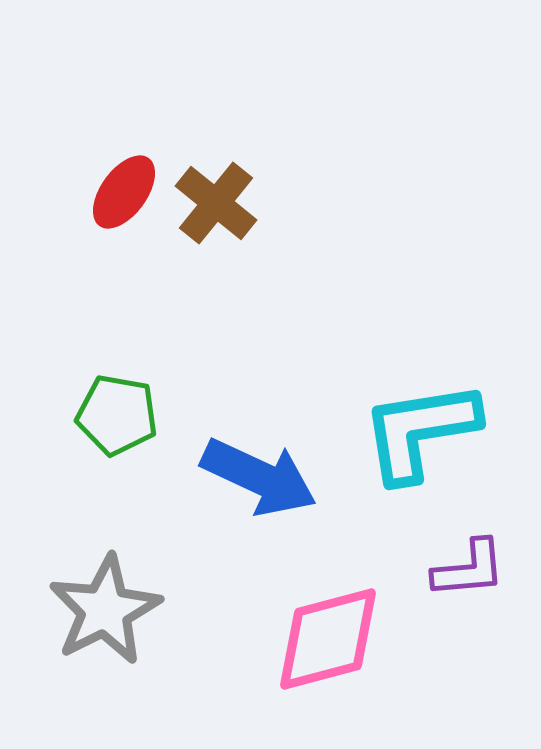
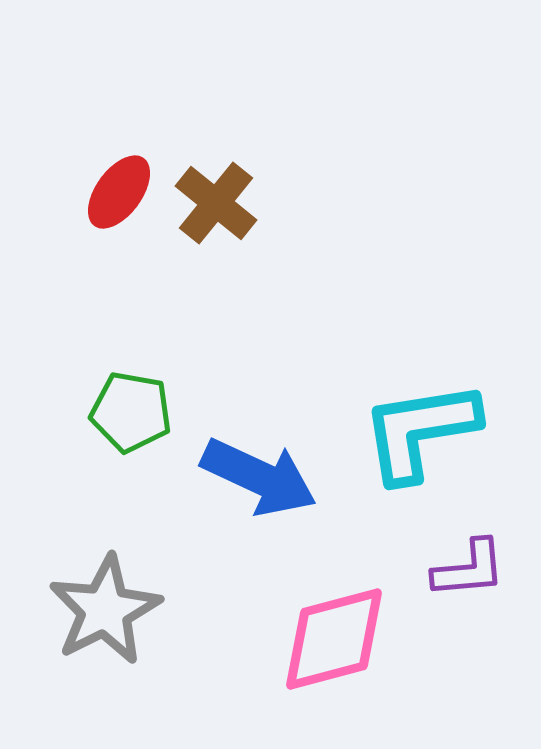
red ellipse: moved 5 px left
green pentagon: moved 14 px right, 3 px up
pink diamond: moved 6 px right
